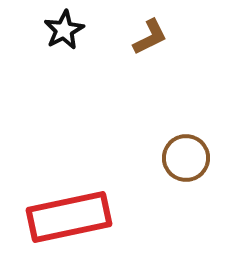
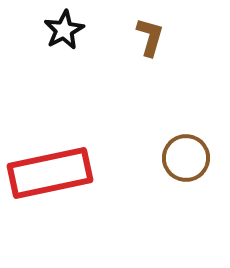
brown L-shape: rotated 48 degrees counterclockwise
red rectangle: moved 19 px left, 44 px up
